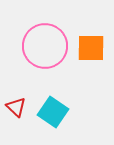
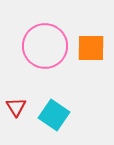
red triangle: rotated 15 degrees clockwise
cyan square: moved 1 px right, 3 px down
